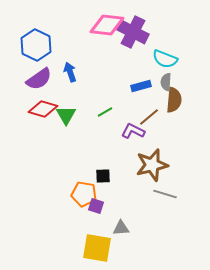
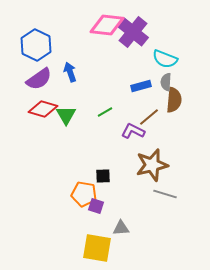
purple cross: rotated 12 degrees clockwise
